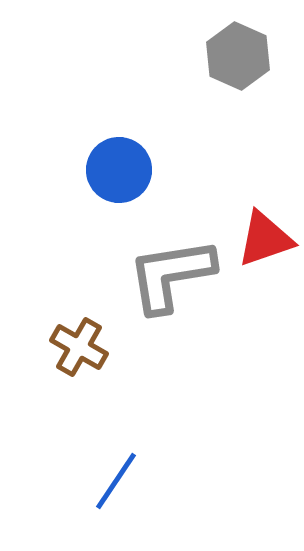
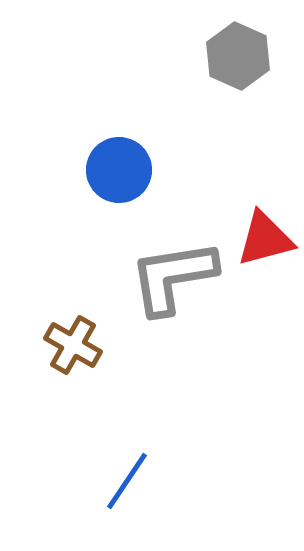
red triangle: rotated 4 degrees clockwise
gray L-shape: moved 2 px right, 2 px down
brown cross: moved 6 px left, 2 px up
blue line: moved 11 px right
